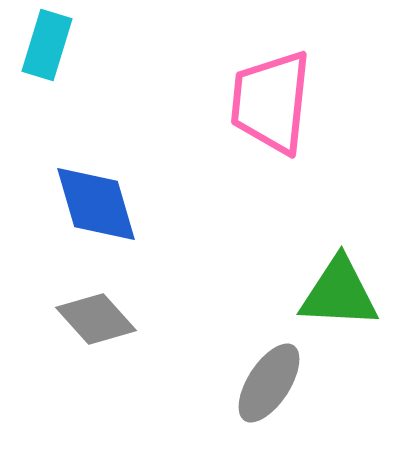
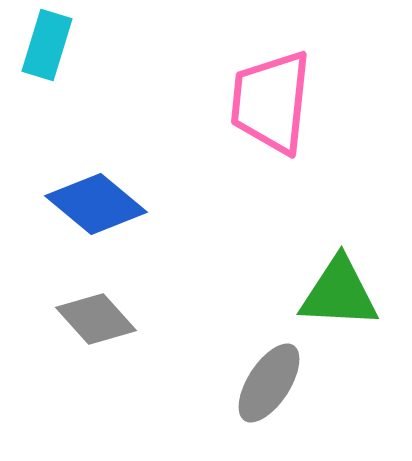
blue diamond: rotated 34 degrees counterclockwise
